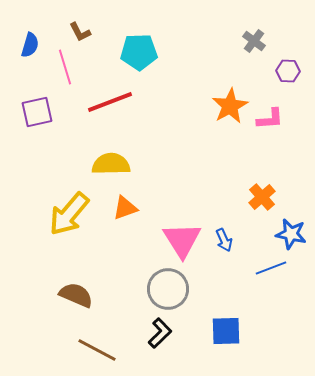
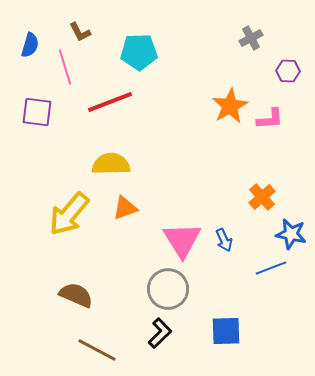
gray cross: moved 3 px left, 3 px up; rotated 25 degrees clockwise
purple square: rotated 20 degrees clockwise
